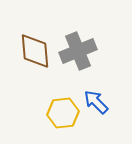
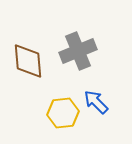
brown diamond: moved 7 px left, 10 px down
